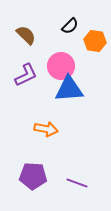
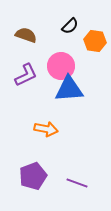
brown semicircle: rotated 25 degrees counterclockwise
purple pentagon: rotated 24 degrees counterclockwise
